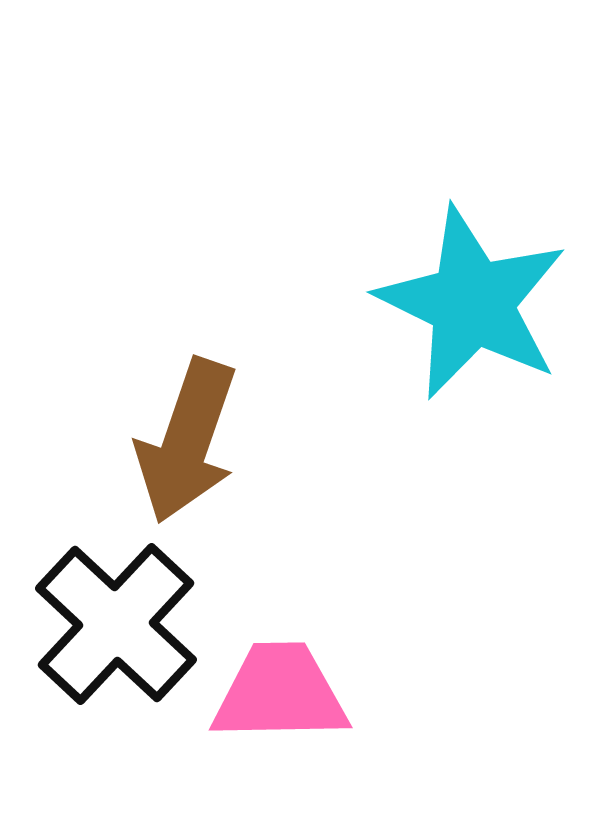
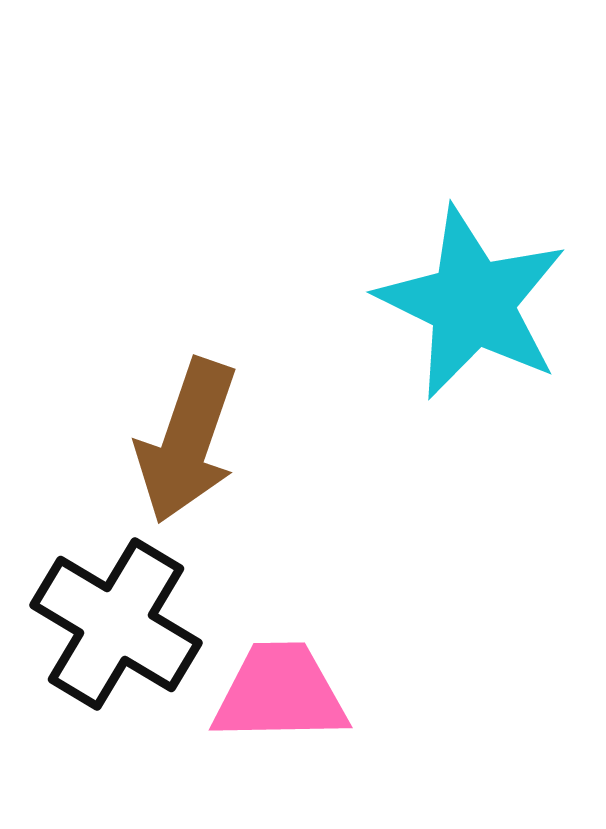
black cross: rotated 12 degrees counterclockwise
